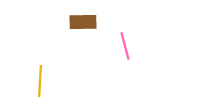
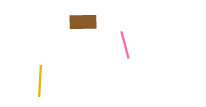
pink line: moved 1 px up
